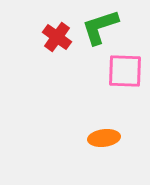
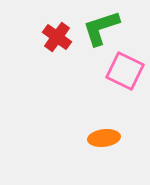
green L-shape: moved 1 px right, 1 px down
pink square: rotated 24 degrees clockwise
